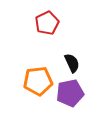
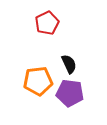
black semicircle: moved 3 px left, 1 px down
purple pentagon: rotated 20 degrees clockwise
